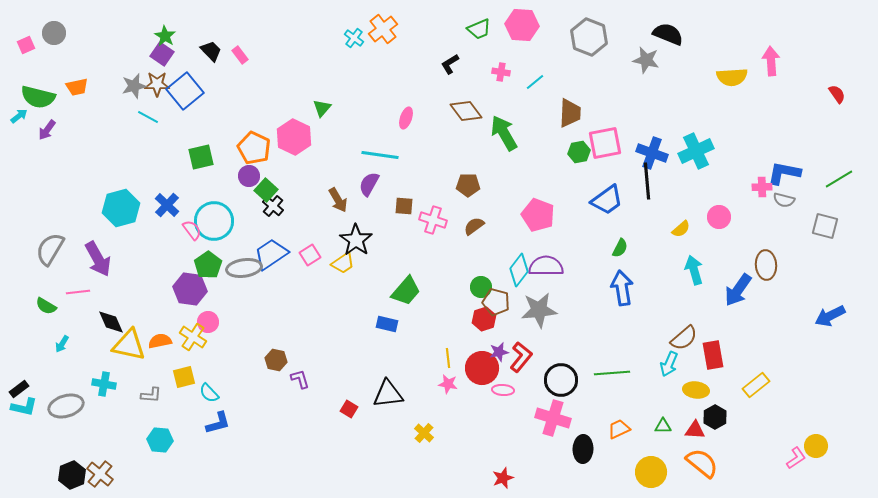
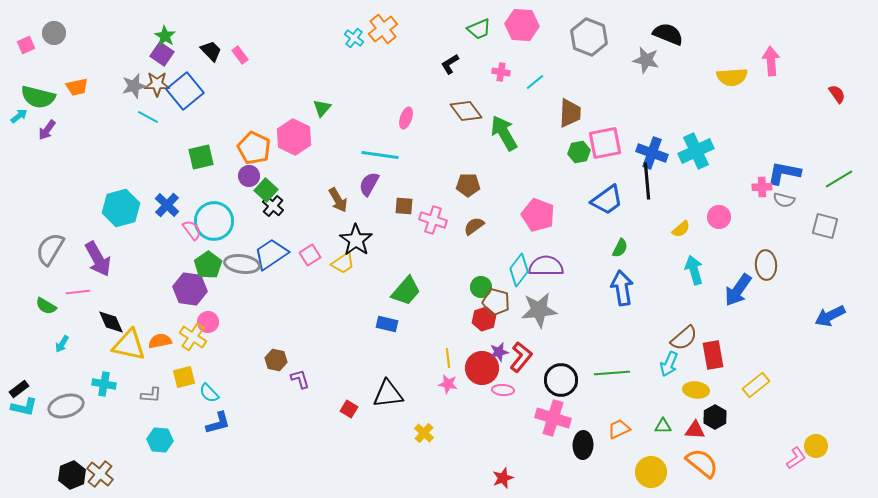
gray ellipse at (244, 268): moved 2 px left, 4 px up; rotated 16 degrees clockwise
black ellipse at (583, 449): moved 4 px up
